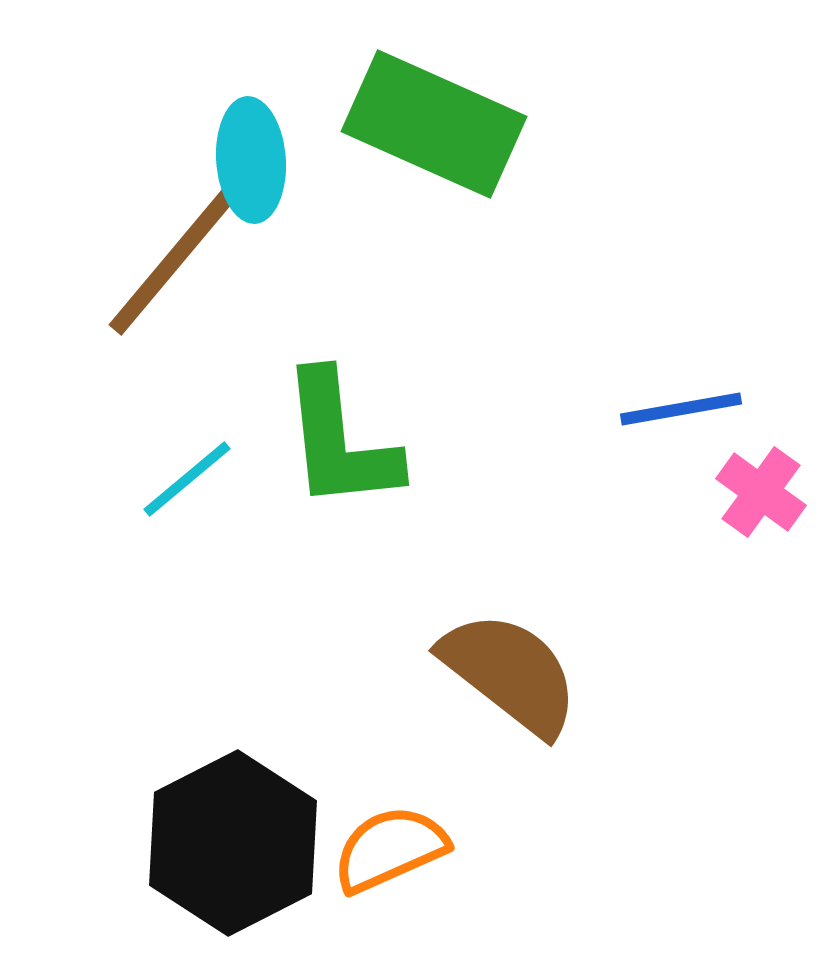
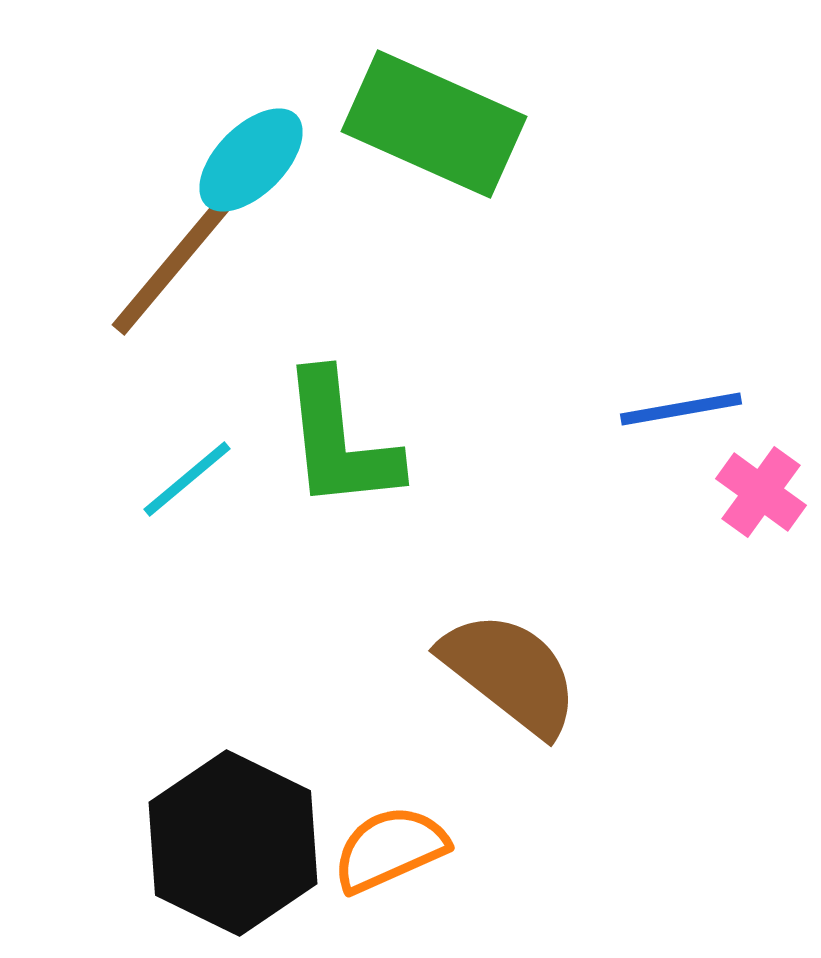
cyan ellipse: rotated 49 degrees clockwise
brown line: moved 3 px right
black hexagon: rotated 7 degrees counterclockwise
